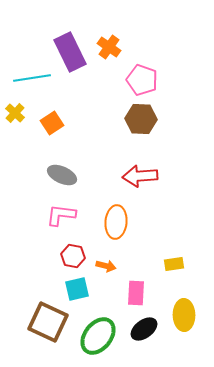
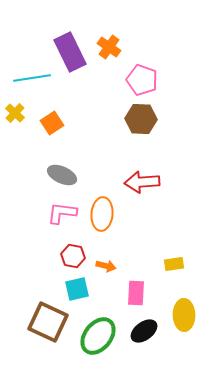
red arrow: moved 2 px right, 6 px down
pink L-shape: moved 1 px right, 2 px up
orange ellipse: moved 14 px left, 8 px up
black ellipse: moved 2 px down
